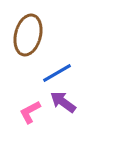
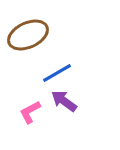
brown ellipse: rotated 51 degrees clockwise
purple arrow: moved 1 px right, 1 px up
